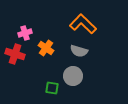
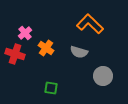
orange L-shape: moved 7 px right
pink cross: rotated 24 degrees counterclockwise
gray semicircle: moved 1 px down
gray circle: moved 30 px right
green square: moved 1 px left
